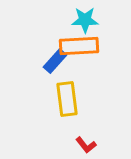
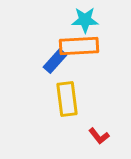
red L-shape: moved 13 px right, 9 px up
